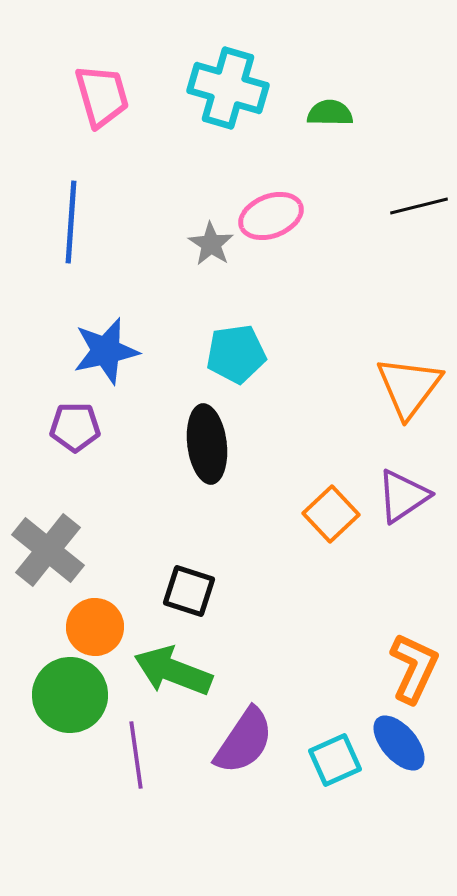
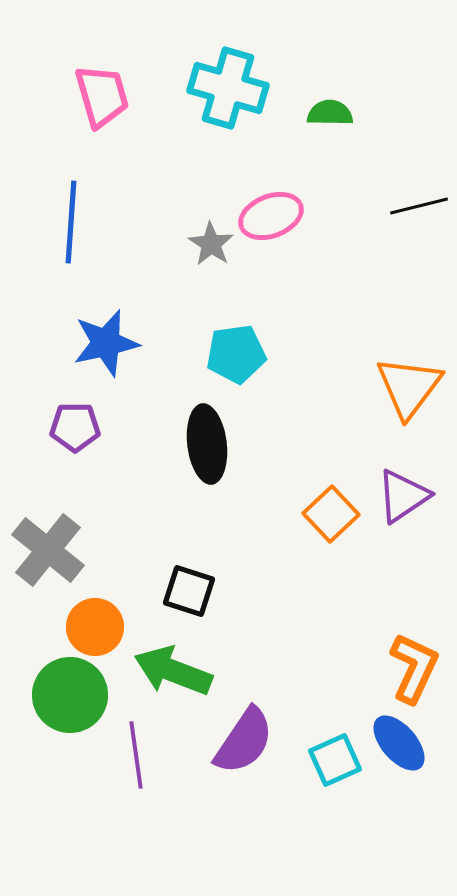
blue star: moved 8 px up
